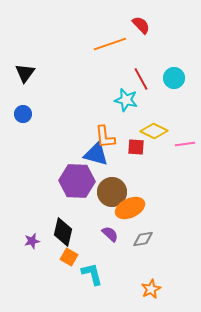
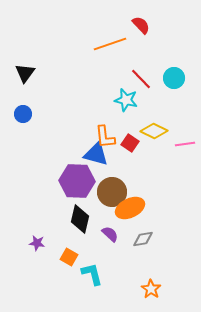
red line: rotated 15 degrees counterclockwise
red square: moved 6 px left, 4 px up; rotated 30 degrees clockwise
black diamond: moved 17 px right, 13 px up
purple star: moved 5 px right, 2 px down; rotated 21 degrees clockwise
orange star: rotated 12 degrees counterclockwise
